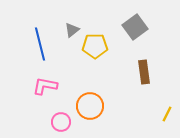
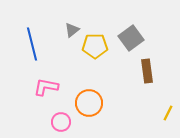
gray square: moved 4 px left, 11 px down
blue line: moved 8 px left
brown rectangle: moved 3 px right, 1 px up
pink L-shape: moved 1 px right, 1 px down
orange circle: moved 1 px left, 3 px up
yellow line: moved 1 px right, 1 px up
